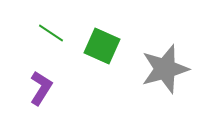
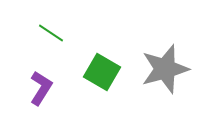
green square: moved 26 px down; rotated 6 degrees clockwise
